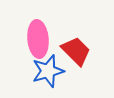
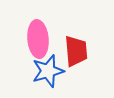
red trapezoid: rotated 40 degrees clockwise
